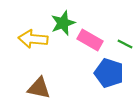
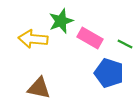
green star: moved 2 px left, 2 px up
pink rectangle: moved 2 px up
